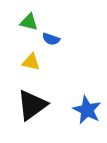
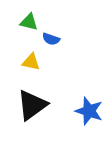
blue star: moved 2 px right, 1 px down; rotated 8 degrees counterclockwise
